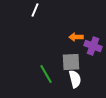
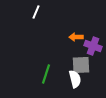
white line: moved 1 px right, 2 px down
gray square: moved 10 px right, 3 px down
green line: rotated 48 degrees clockwise
